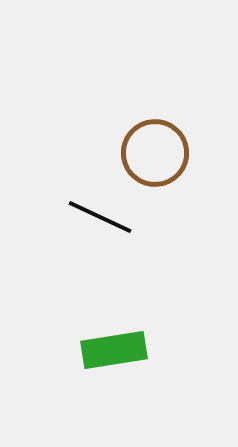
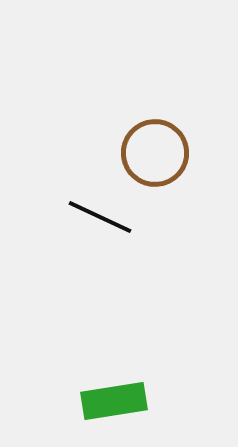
green rectangle: moved 51 px down
